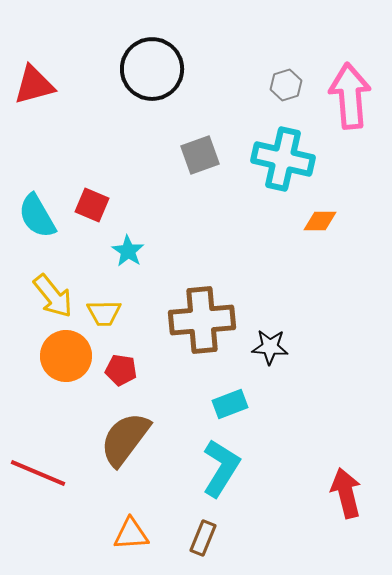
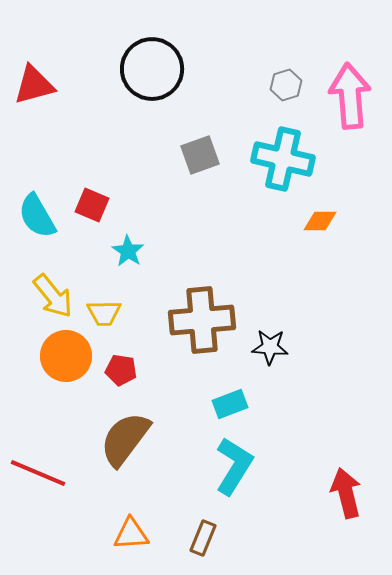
cyan L-shape: moved 13 px right, 2 px up
